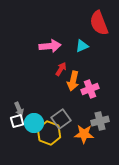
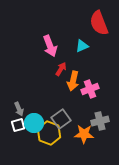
pink arrow: rotated 75 degrees clockwise
white square: moved 1 px right, 4 px down
